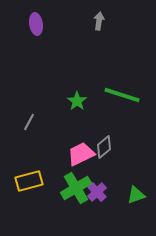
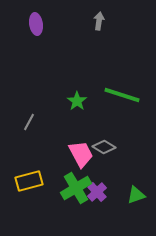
gray diamond: rotated 70 degrees clockwise
pink trapezoid: rotated 88 degrees clockwise
